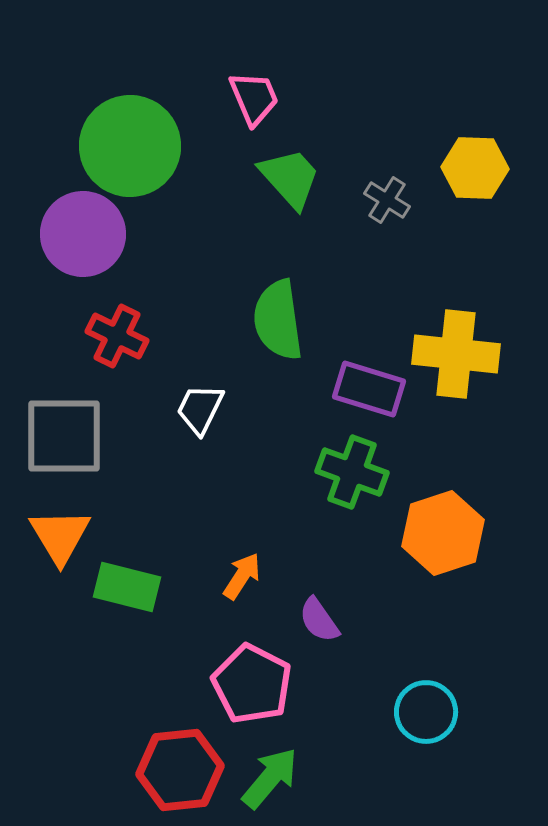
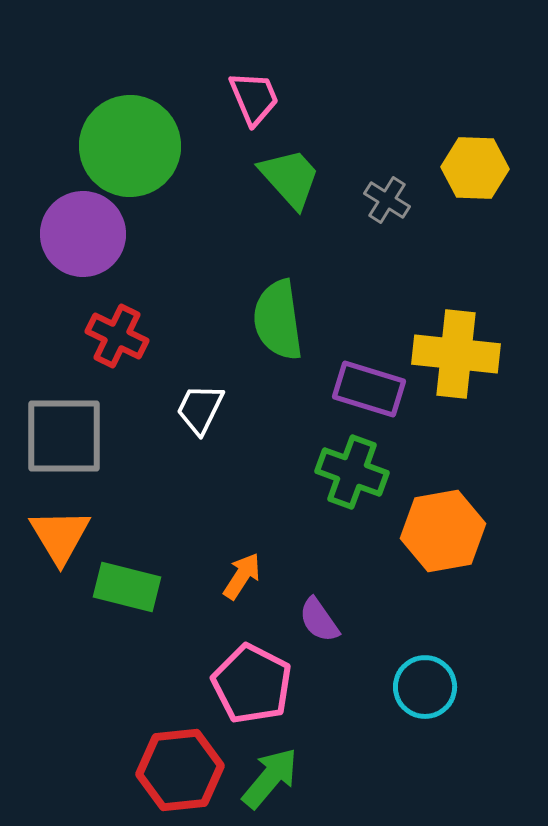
orange hexagon: moved 2 px up; rotated 8 degrees clockwise
cyan circle: moved 1 px left, 25 px up
